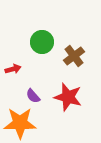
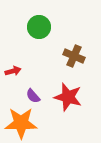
green circle: moved 3 px left, 15 px up
brown cross: rotated 30 degrees counterclockwise
red arrow: moved 2 px down
orange star: moved 1 px right
